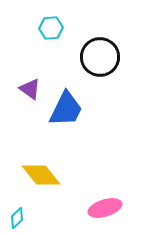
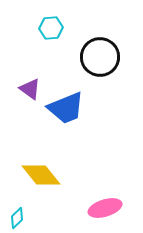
blue trapezoid: moved 1 px up; rotated 42 degrees clockwise
